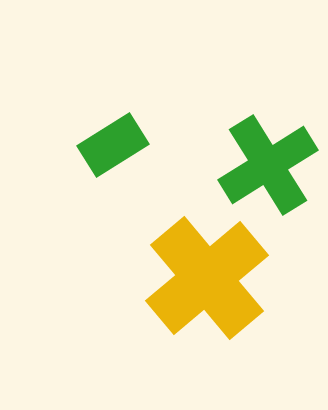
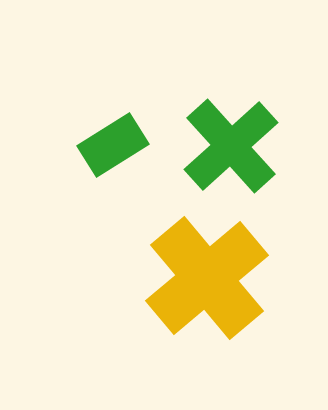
green cross: moved 37 px left, 19 px up; rotated 10 degrees counterclockwise
